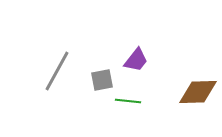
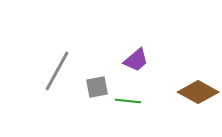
purple trapezoid: rotated 12 degrees clockwise
gray square: moved 5 px left, 7 px down
brown diamond: rotated 30 degrees clockwise
